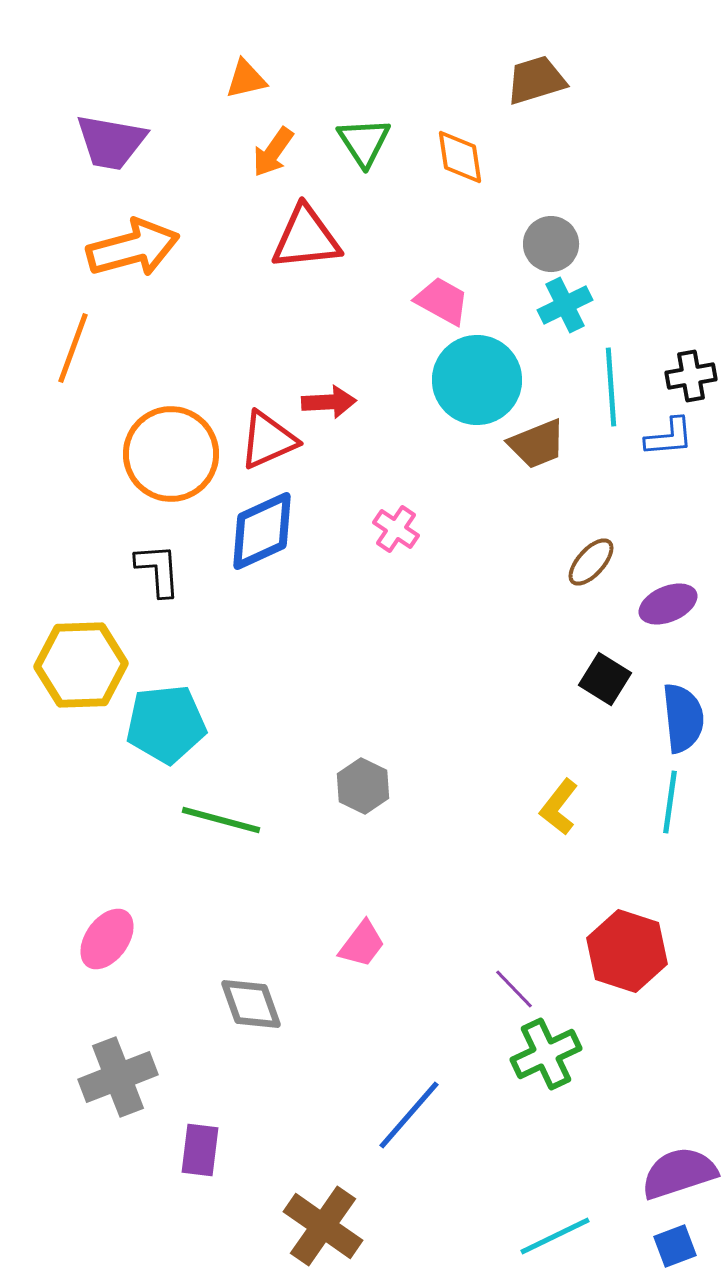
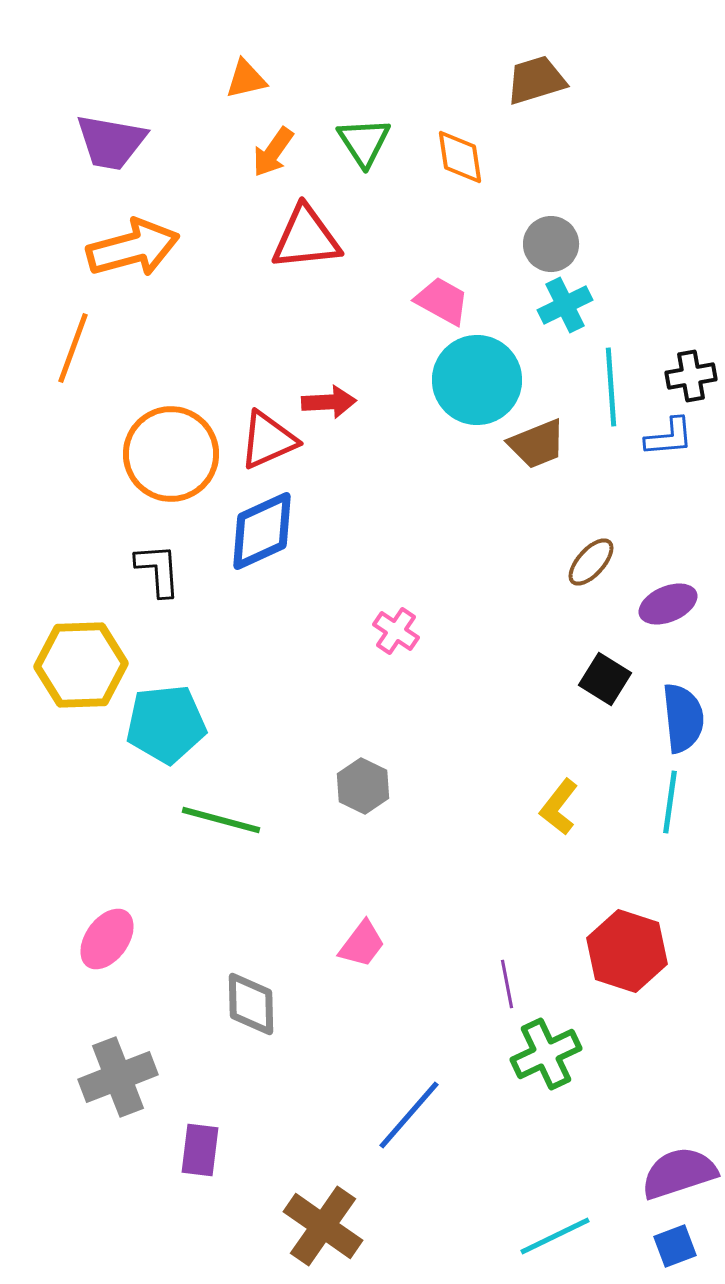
pink cross at (396, 529): moved 102 px down
purple line at (514, 989): moved 7 px left, 5 px up; rotated 33 degrees clockwise
gray diamond at (251, 1004): rotated 18 degrees clockwise
